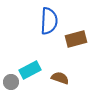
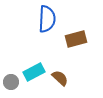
blue semicircle: moved 2 px left, 2 px up
cyan rectangle: moved 4 px right, 2 px down
brown semicircle: rotated 24 degrees clockwise
